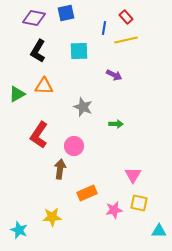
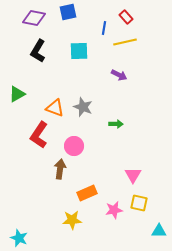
blue square: moved 2 px right, 1 px up
yellow line: moved 1 px left, 2 px down
purple arrow: moved 5 px right
orange triangle: moved 11 px right, 22 px down; rotated 18 degrees clockwise
yellow star: moved 20 px right, 3 px down
cyan star: moved 8 px down
